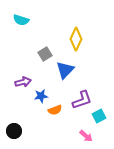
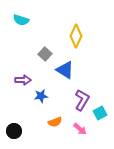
yellow diamond: moved 3 px up
gray square: rotated 16 degrees counterclockwise
blue triangle: rotated 42 degrees counterclockwise
purple arrow: moved 2 px up; rotated 14 degrees clockwise
purple L-shape: rotated 40 degrees counterclockwise
orange semicircle: moved 12 px down
cyan square: moved 1 px right, 3 px up
pink arrow: moved 6 px left, 7 px up
